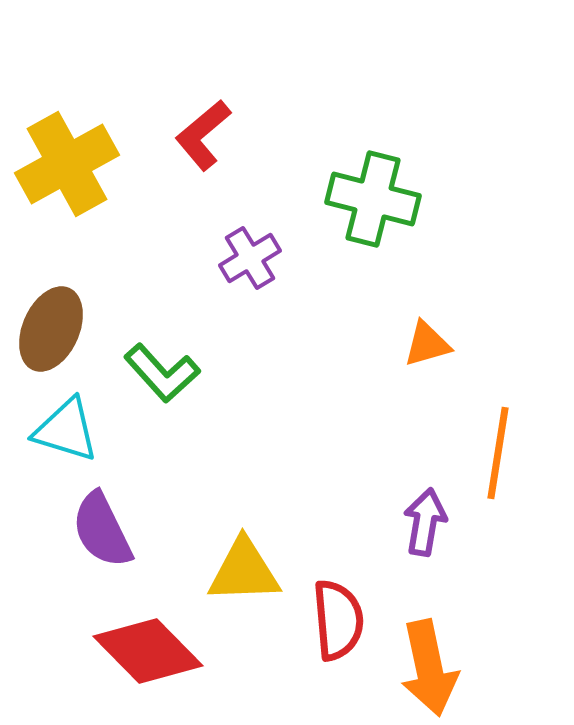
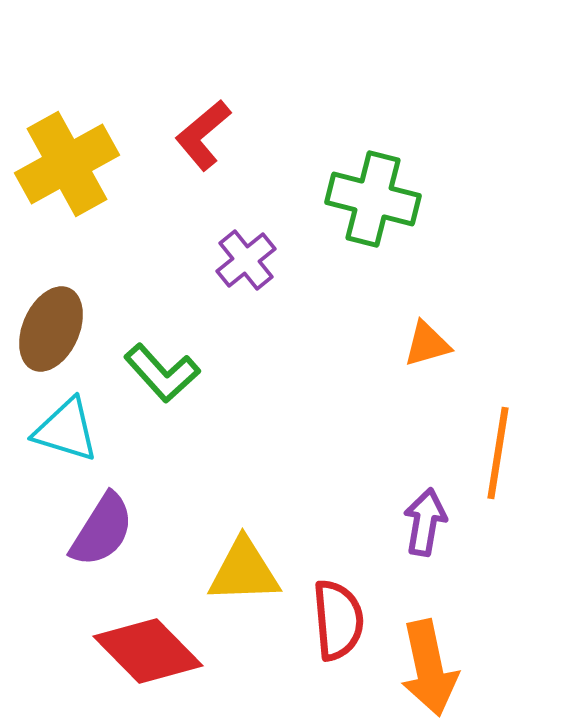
purple cross: moved 4 px left, 2 px down; rotated 8 degrees counterclockwise
purple semicircle: rotated 122 degrees counterclockwise
